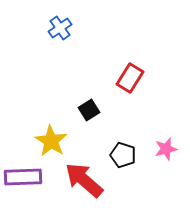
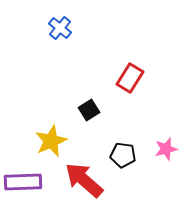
blue cross: rotated 15 degrees counterclockwise
yellow star: rotated 16 degrees clockwise
black pentagon: rotated 10 degrees counterclockwise
purple rectangle: moved 5 px down
